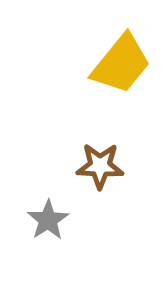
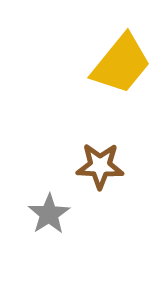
gray star: moved 1 px right, 6 px up
